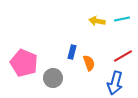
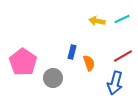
cyan line: rotated 14 degrees counterclockwise
pink pentagon: moved 1 px left, 1 px up; rotated 12 degrees clockwise
